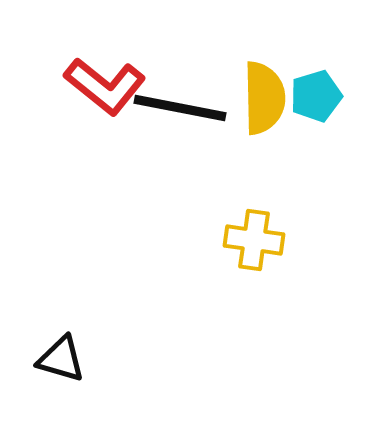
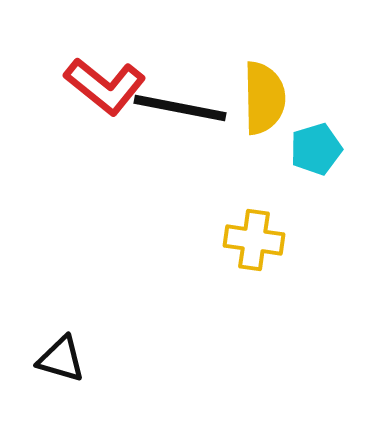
cyan pentagon: moved 53 px down
